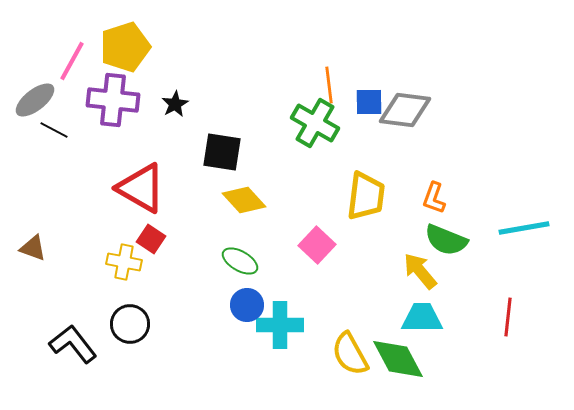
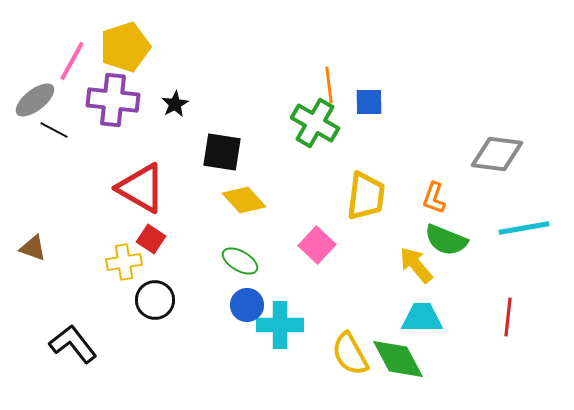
gray diamond: moved 92 px right, 44 px down
yellow cross: rotated 20 degrees counterclockwise
yellow arrow: moved 4 px left, 6 px up
black circle: moved 25 px right, 24 px up
